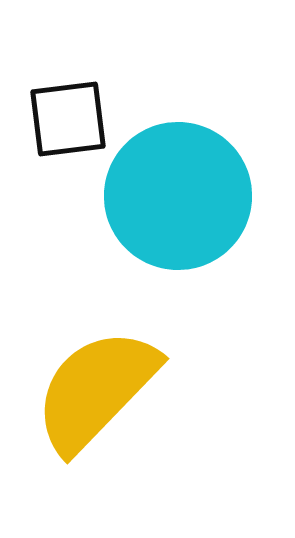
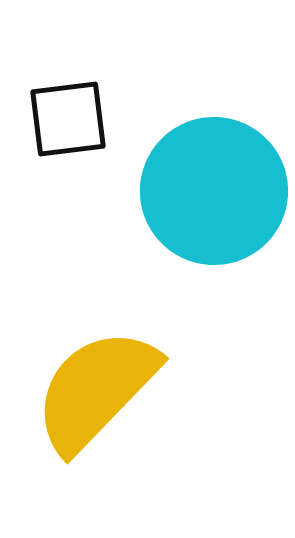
cyan circle: moved 36 px right, 5 px up
